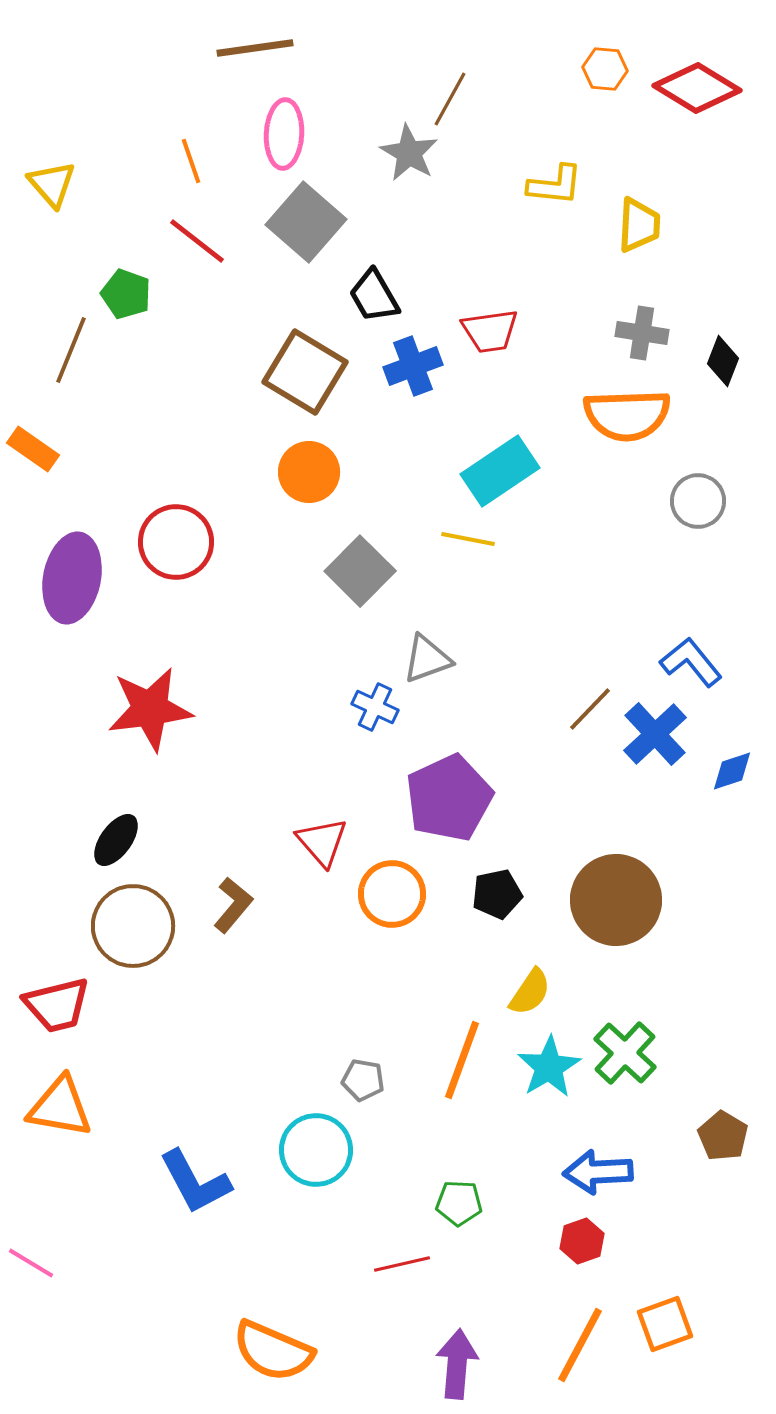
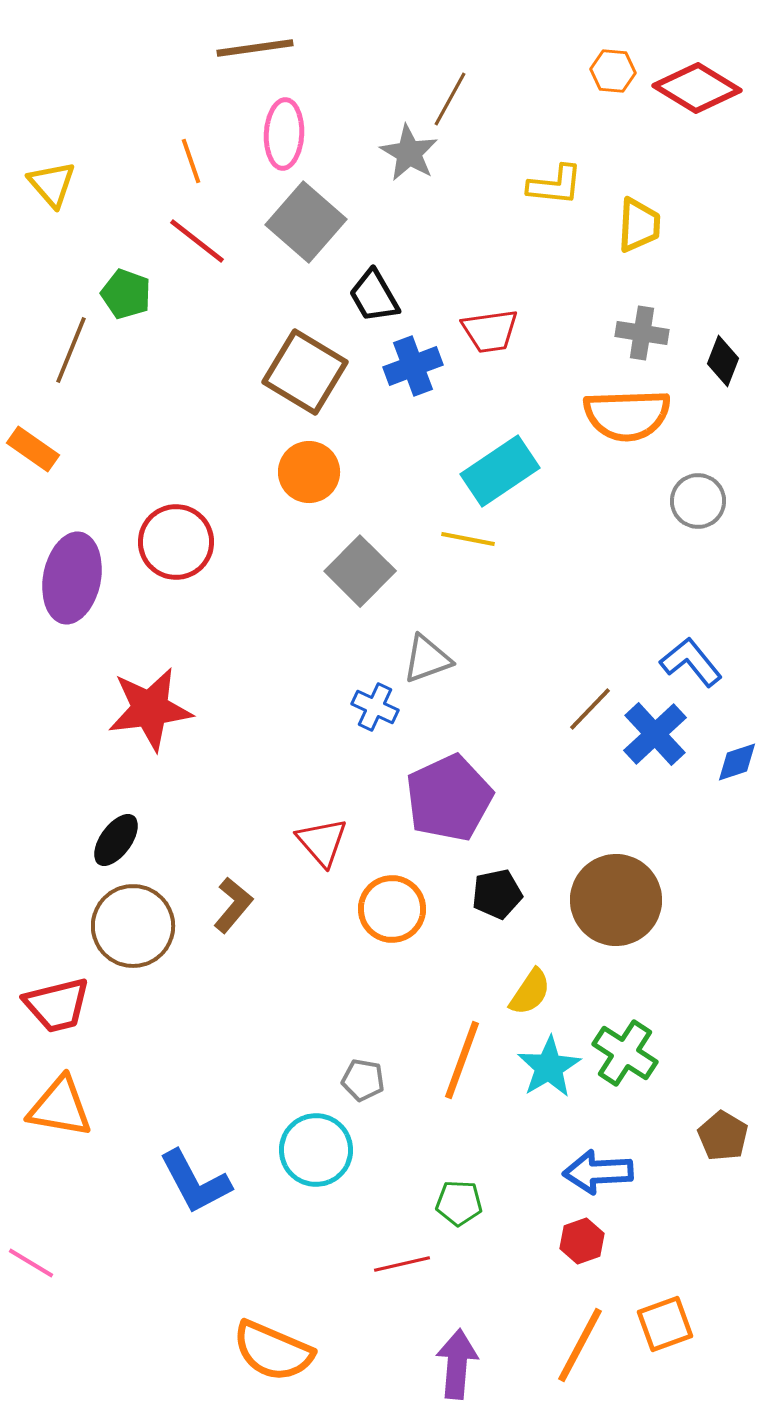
orange hexagon at (605, 69): moved 8 px right, 2 px down
blue diamond at (732, 771): moved 5 px right, 9 px up
orange circle at (392, 894): moved 15 px down
green cross at (625, 1053): rotated 10 degrees counterclockwise
